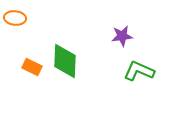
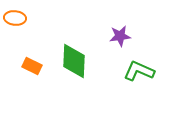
purple star: moved 2 px left
green diamond: moved 9 px right
orange rectangle: moved 1 px up
